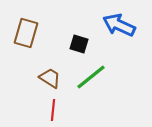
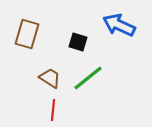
brown rectangle: moved 1 px right, 1 px down
black square: moved 1 px left, 2 px up
green line: moved 3 px left, 1 px down
